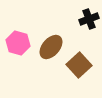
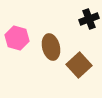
pink hexagon: moved 1 px left, 5 px up
brown ellipse: rotated 55 degrees counterclockwise
